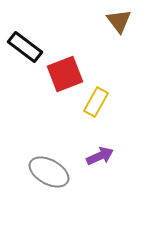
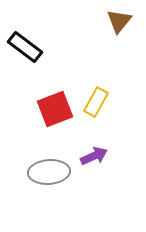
brown triangle: rotated 16 degrees clockwise
red square: moved 10 px left, 35 px down
purple arrow: moved 6 px left
gray ellipse: rotated 33 degrees counterclockwise
